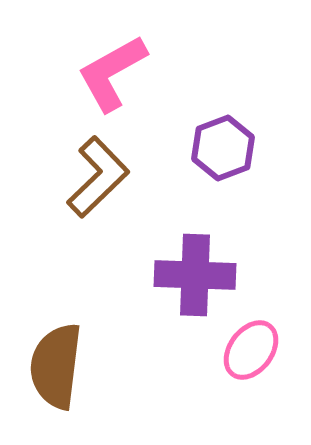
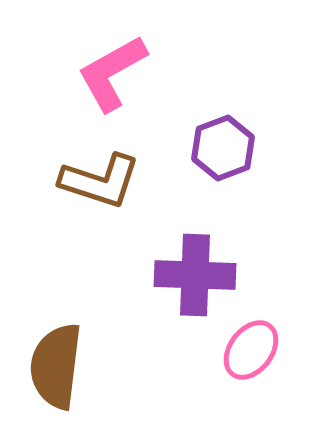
brown L-shape: moved 2 px right, 4 px down; rotated 62 degrees clockwise
